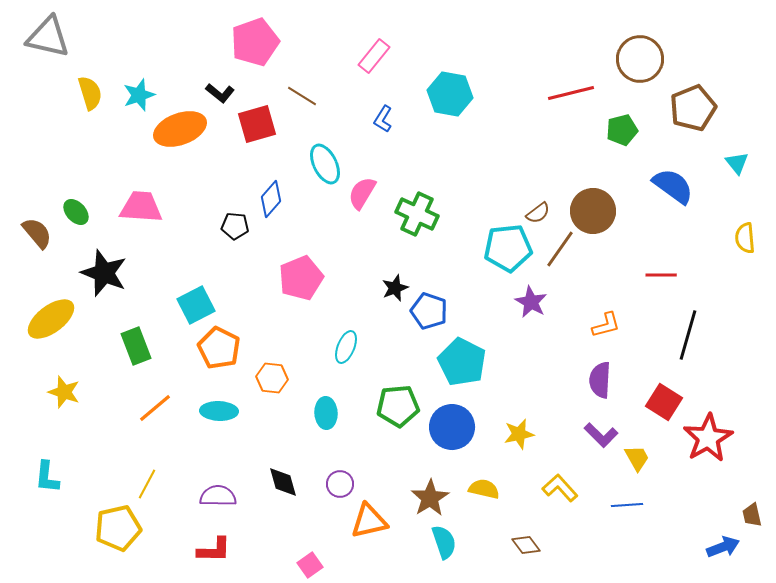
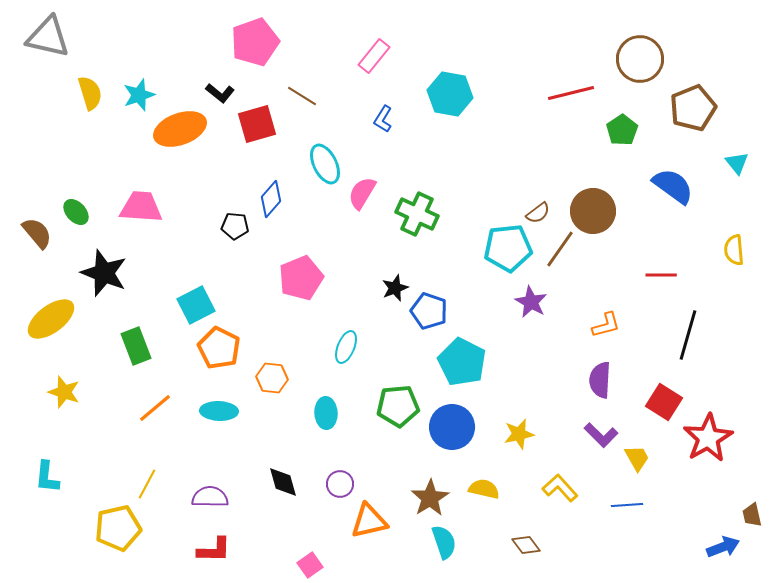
green pentagon at (622, 130): rotated 20 degrees counterclockwise
yellow semicircle at (745, 238): moved 11 px left, 12 px down
purple semicircle at (218, 496): moved 8 px left, 1 px down
